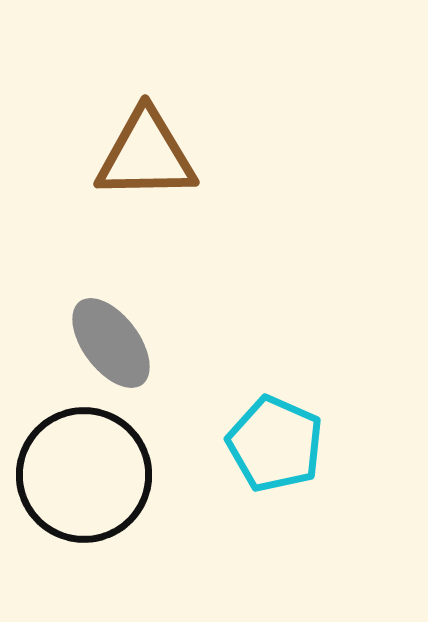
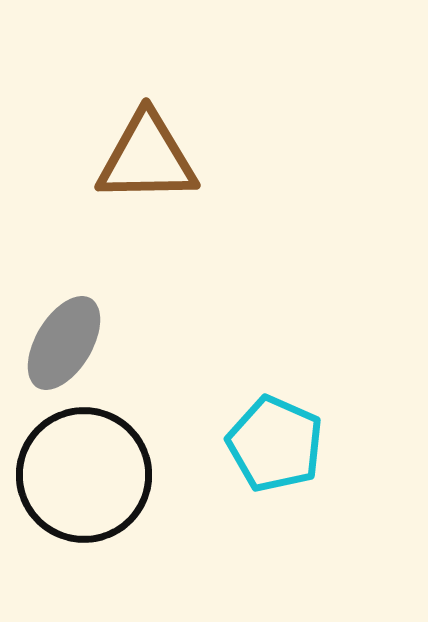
brown triangle: moved 1 px right, 3 px down
gray ellipse: moved 47 px left; rotated 68 degrees clockwise
